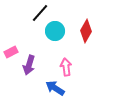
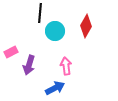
black line: rotated 36 degrees counterclockwise
red diamond: moved 5 px up
pink arrow: moved 1 px up
blue arrow: rotated 120 degrees clockwise
